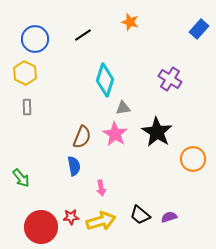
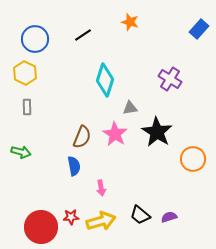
gray triangle: moved 7 px right
green arrow: moved 26 px up; rotated 36 degrees counterclockwise
